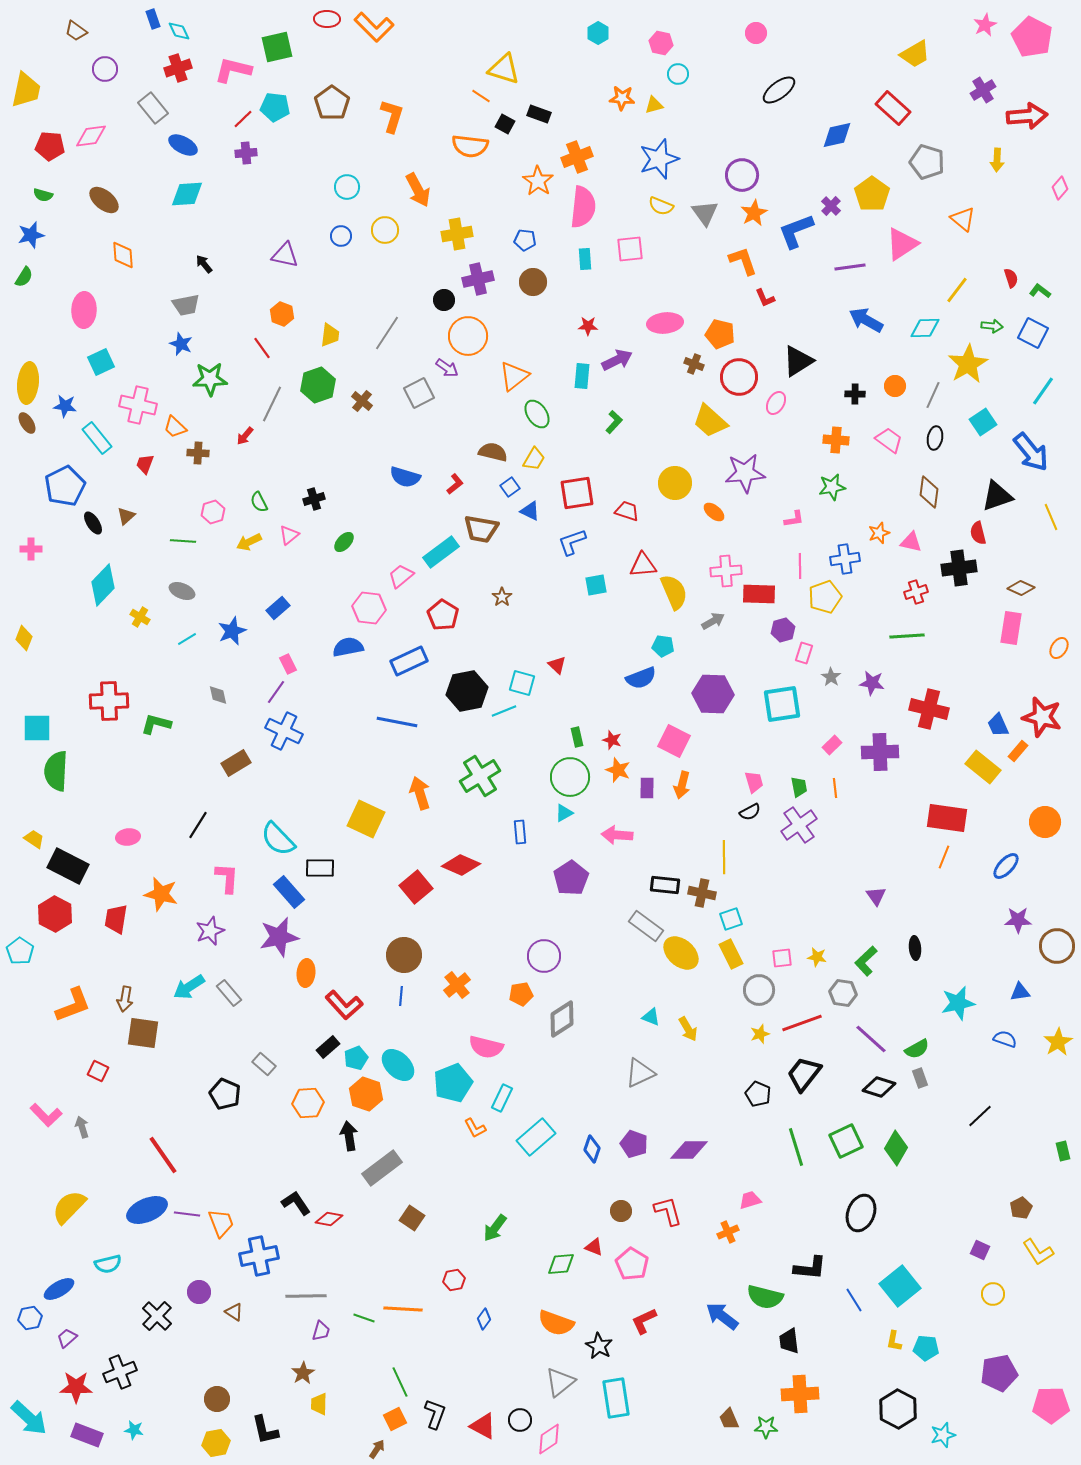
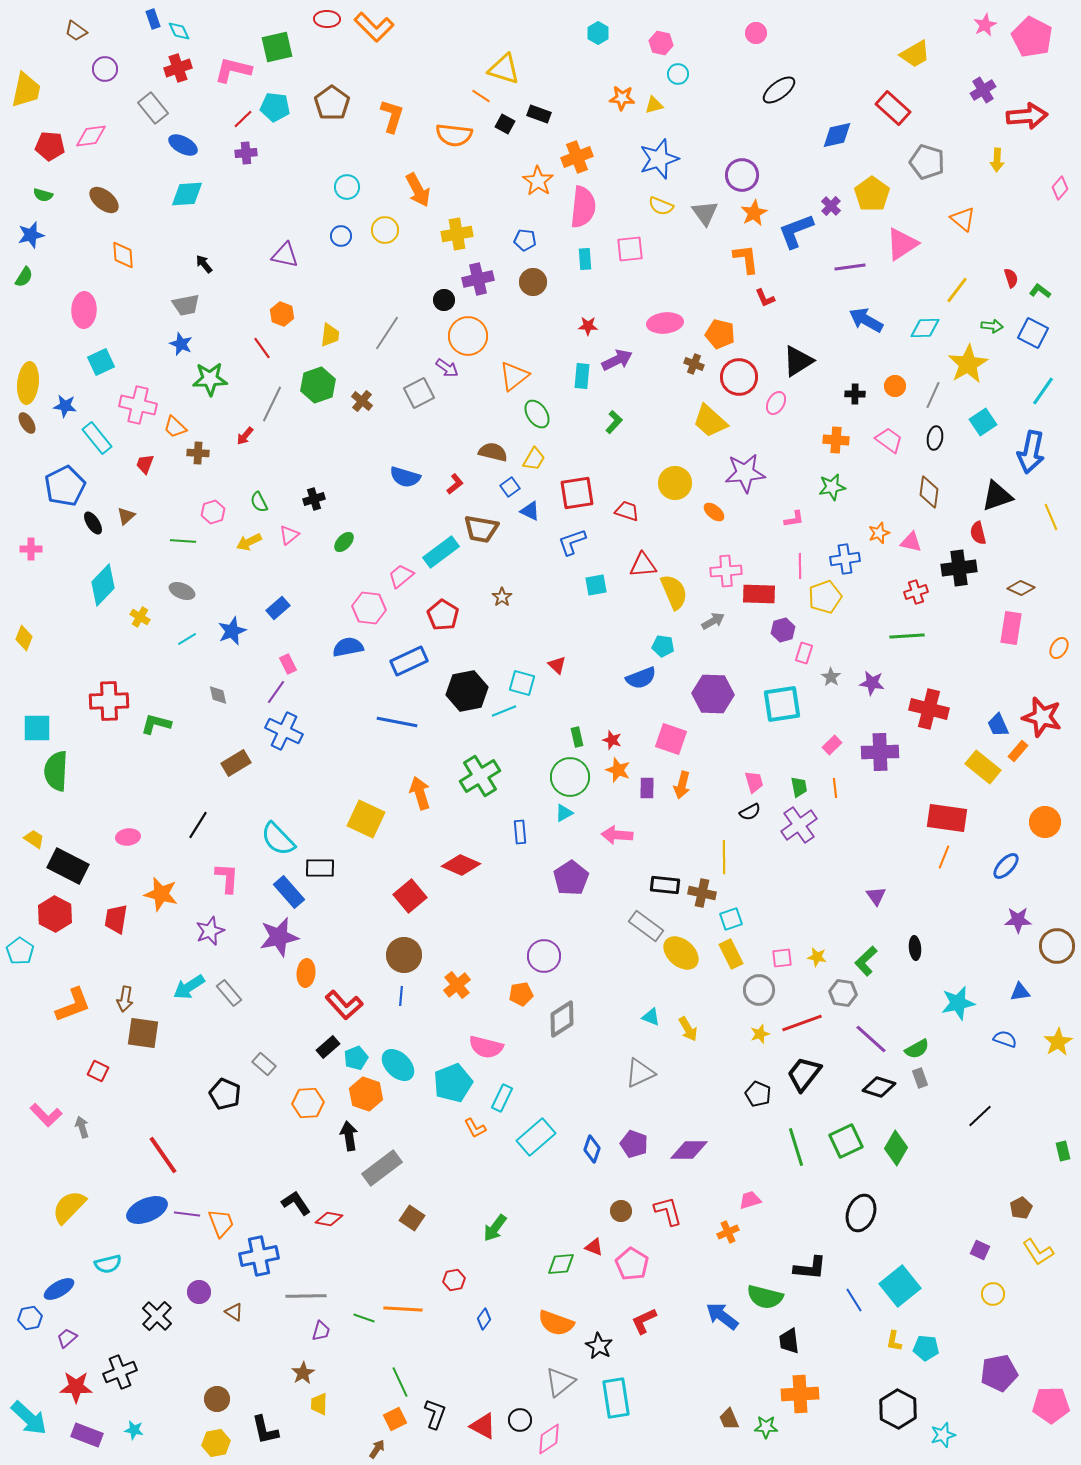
orange semicircle at (470, 146): moved 16 px left, 11 px up
orange L-shape at (743, 261): moved 3 px right, 2 px up; rotated 12 degrees clockwise
blue arrow at (1031, 452): rotated 51 degrees clockwise
pink square at (674, 741): moved 3 px left, 2 px up; rotated 8 degrees counterclockwise
red square at (416, 887): moved 6 px left, 9 px down
